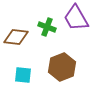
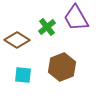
green cross: rotated 30 degrees clockwise
brown diamond: moved 1 px right, 3 px down; rotated 25 degrees clockwise
